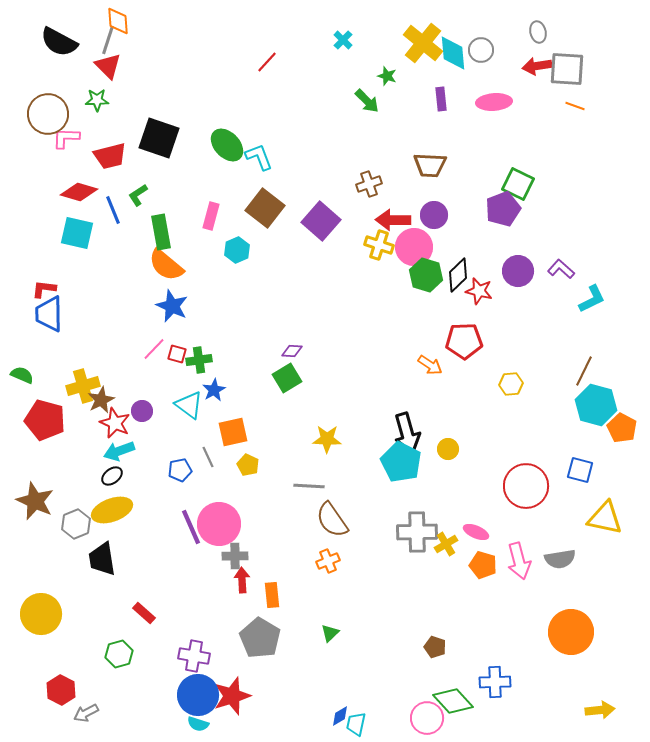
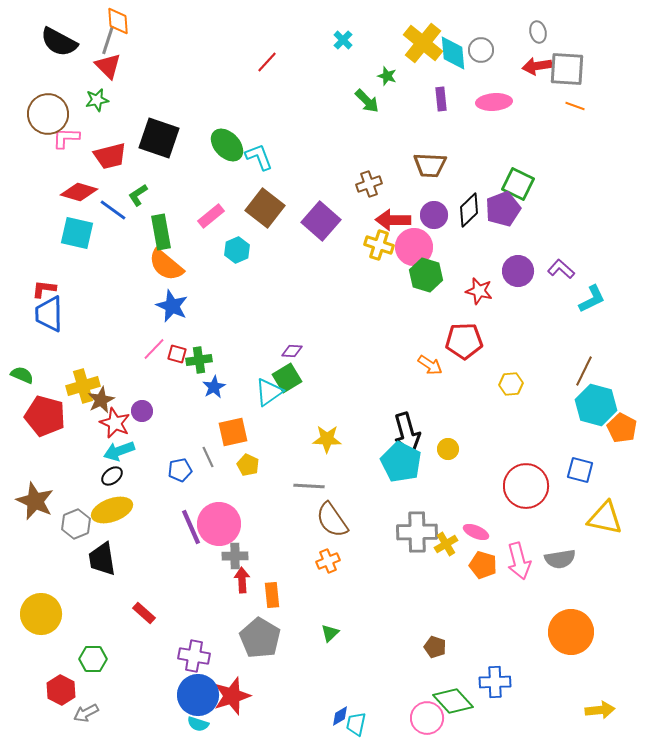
green star at (97, 100): rotated 10 degrees counterclockwise
blue line at (113, 210): rotated 32 degrees counterclockwise
pink rectangle at (211, 216): rotated 36 degrees clockwise
black diamond at (458, 275): moved 11 px right, 65 px up
blue star at (214, 390): moved 3 px up
cyan triangle at (189, 405): moved 80 px right, 13 px up; rotated 48 degrees clockwise
red pentagon at (45, 420): moved 4 px up
green hexagon at (119, 654): moved 26 px left, 5 px down; rotated 16 degrees clockwise
